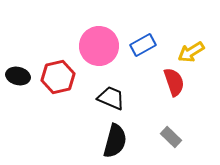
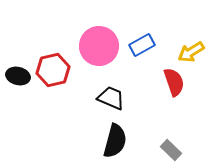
blue rectangle: moved 1 px left
red hexagon: moved 5 px left, 7 px up
gray rectangle: moved 13 px down
